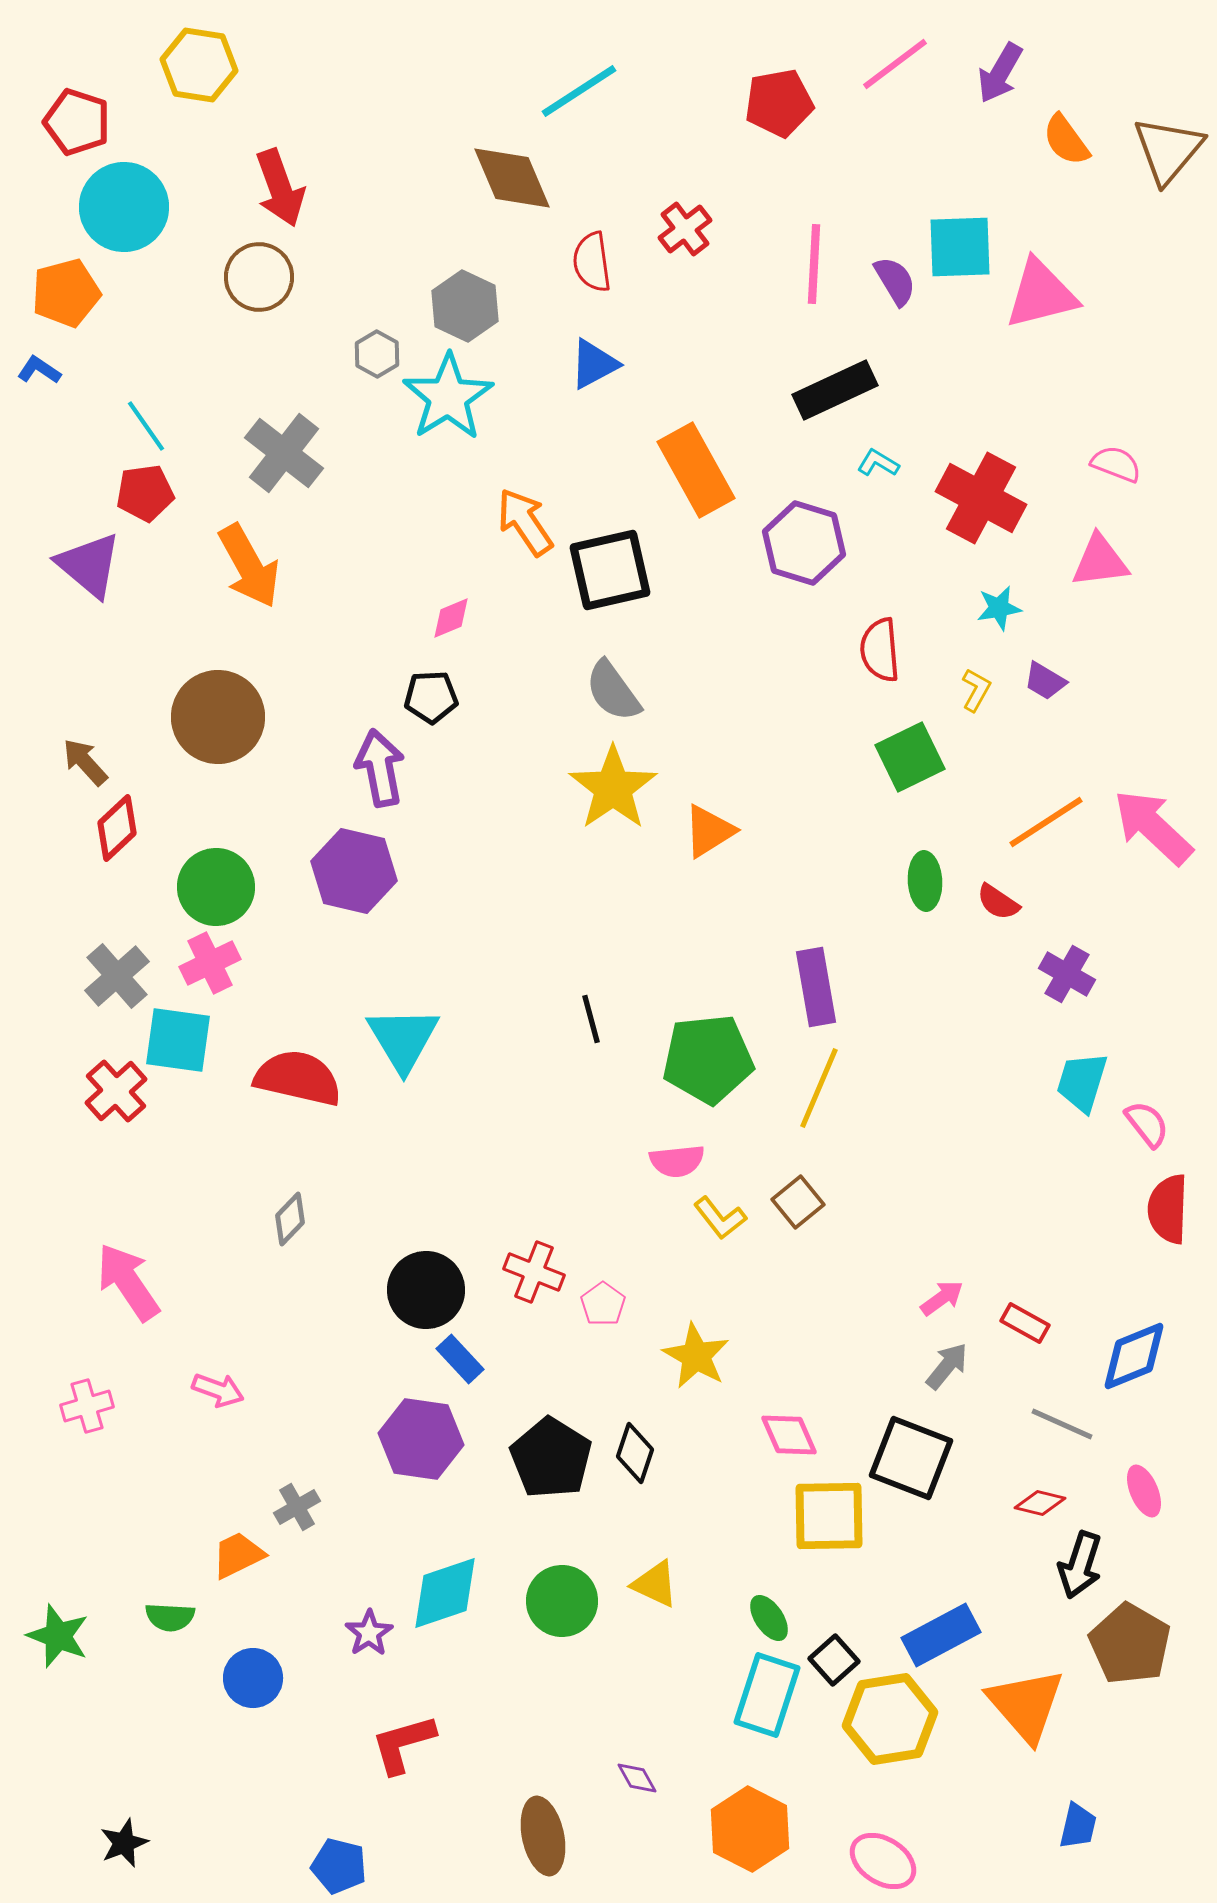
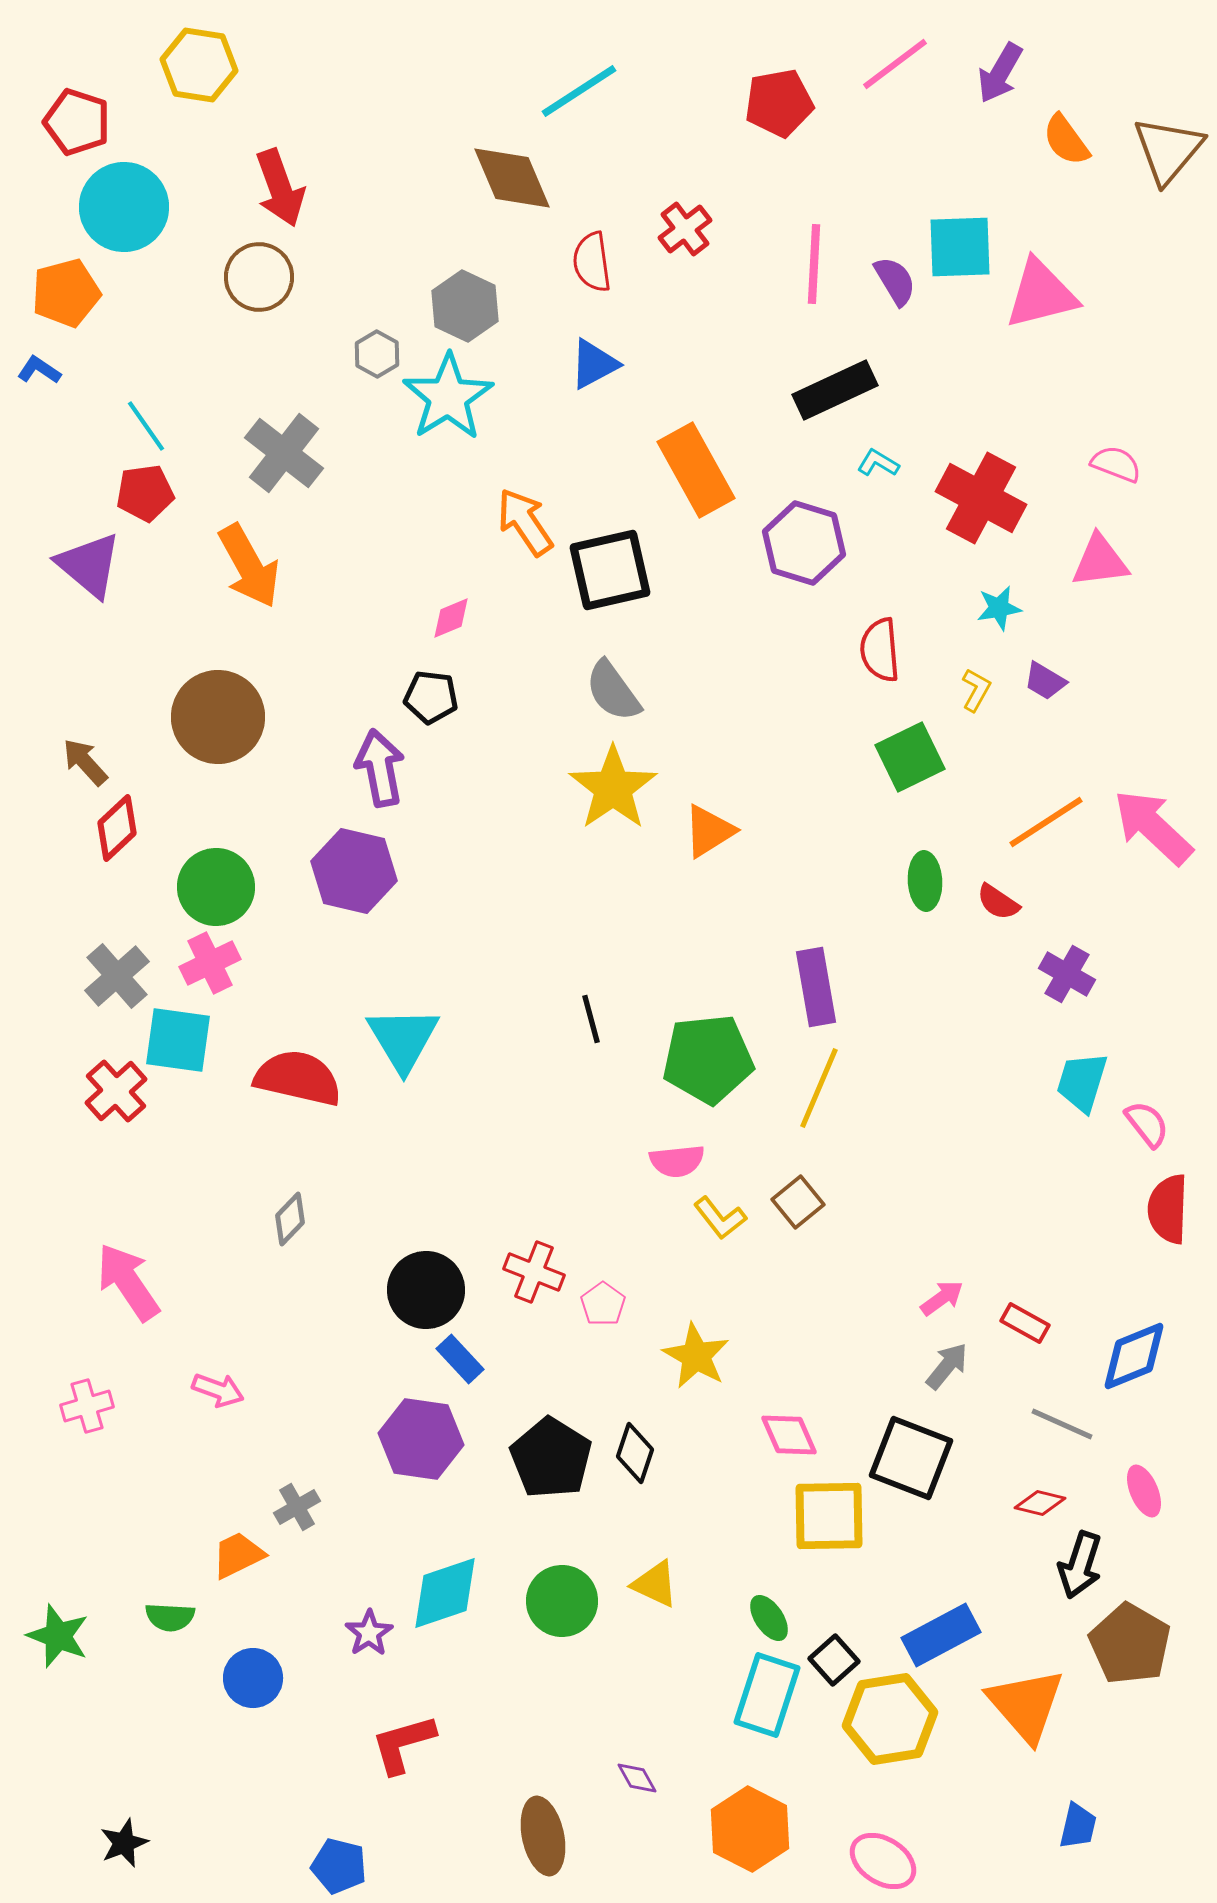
black pentagon at (431, 697): rotated 10 degrees clockwise
